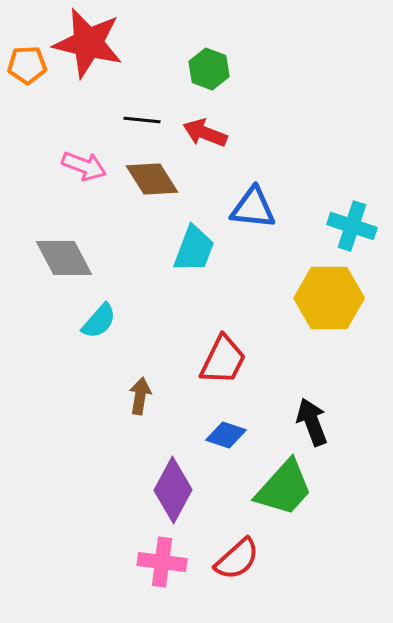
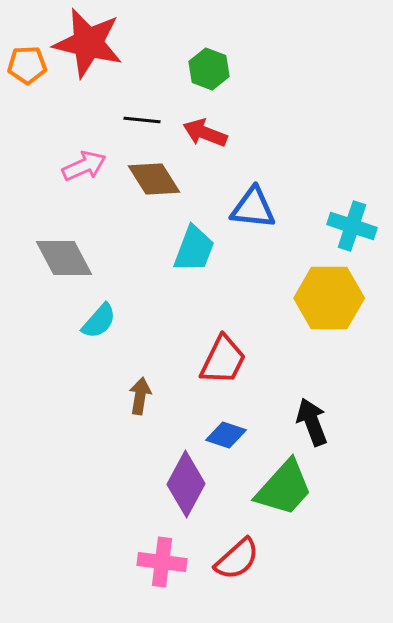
pink arrow: rotated 45 degrees counterclockwise
brown diamond: moved 2 px right
purple diamond: moved 13 px right, 6 px up
